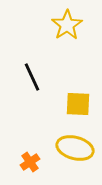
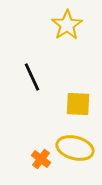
orange cross: moved 11 px right, 3 px up; rotated 18 degrees counterclockwise
